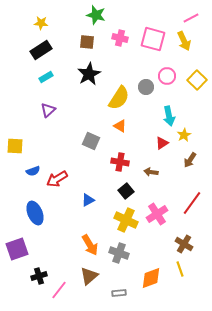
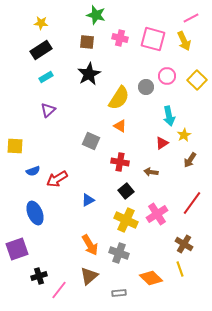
orange diamond at (151, 278): rotated 65 degrees clockwise
